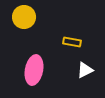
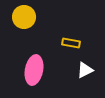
yellow rectangle: moved 1 px left, 1 px down
